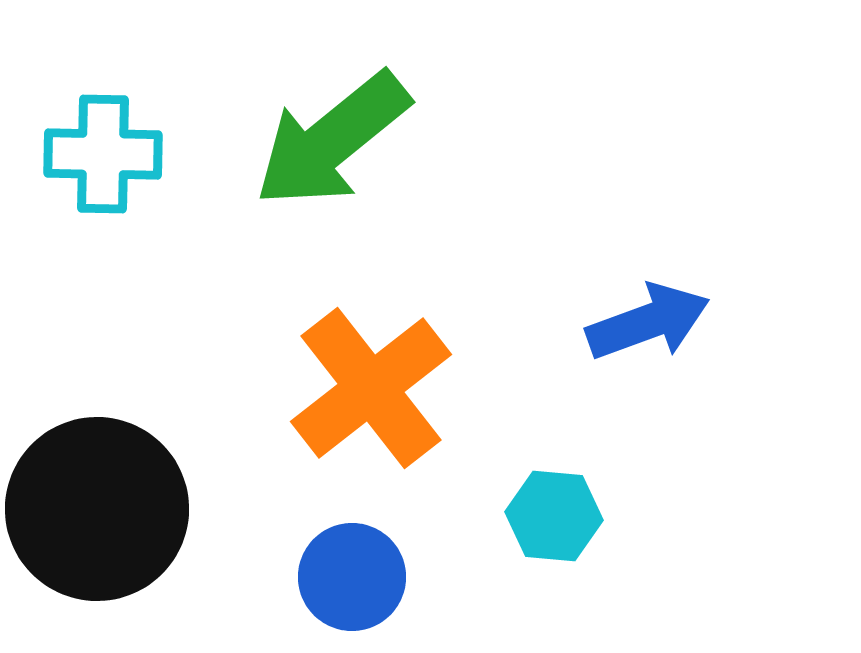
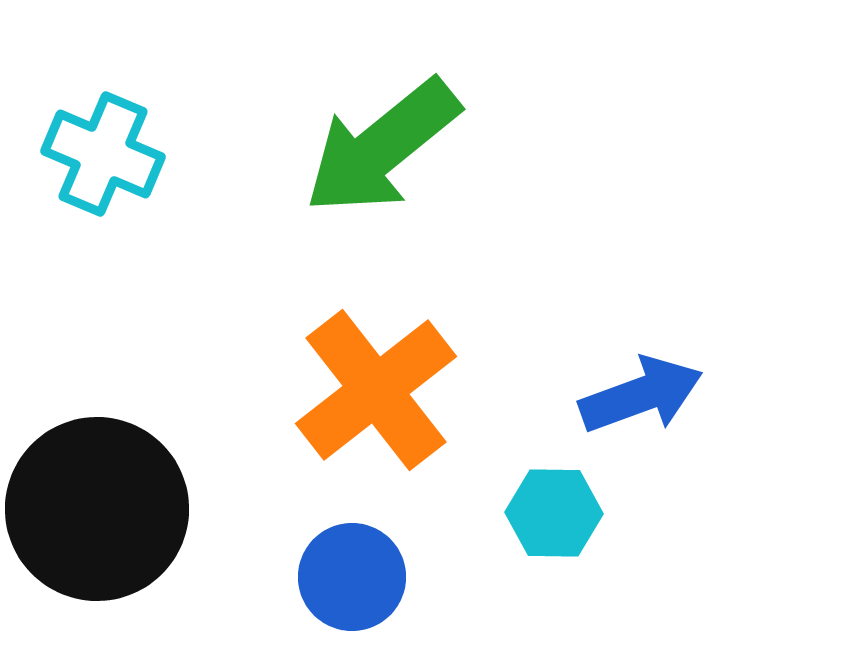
green arrow: moved 50 px right, 7 px down
cyan cross: rotated 22 degrees clockwise
blue arrow: moved 7 px left, 73 px down
orange cross: moved 5 px right, 2 px down
cyan hexagon: moved 3 px up; rotated 4 degrees counterclockwise
